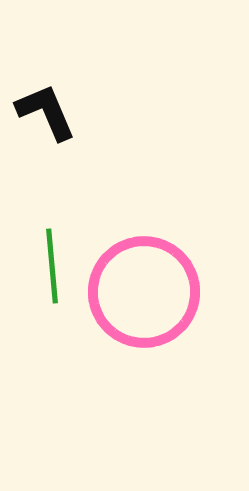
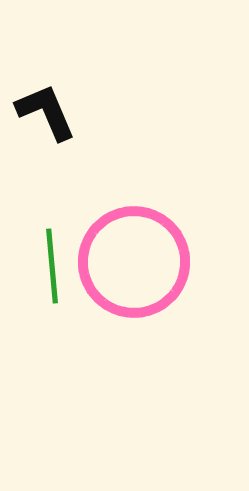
pink circle: moved 10 px left, 30 px up
